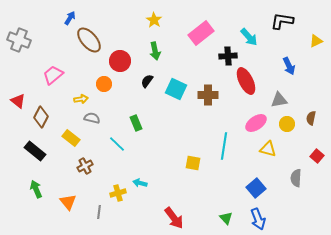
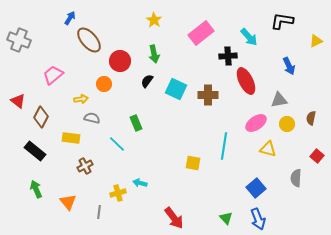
green arrow at (155, 51): moved 1 px left, 3 px down
yellow rectangle at (71, 138): rotated 30 degrees counterclockwise
